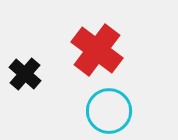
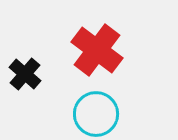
cyan circle: moved 13 px left, 3 px down
